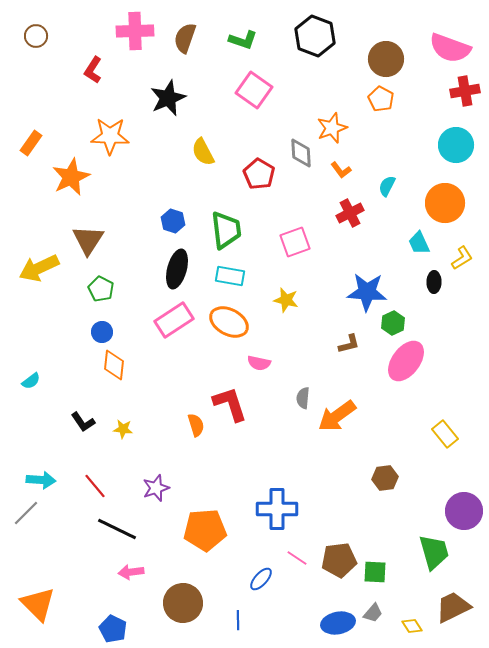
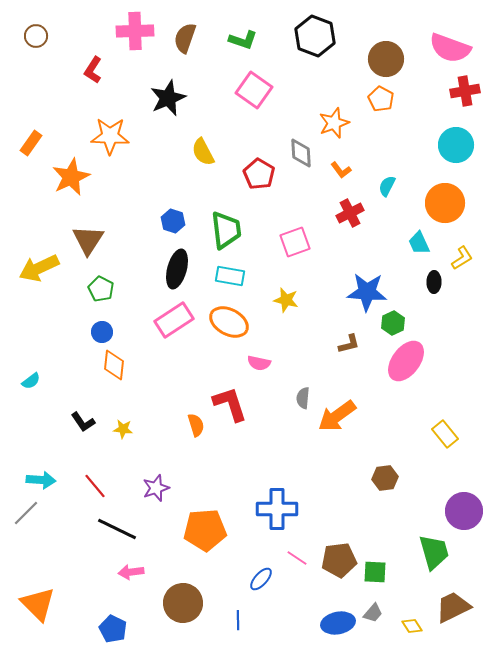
orange star at (332, 128): moved 2 px right, 5 px up
